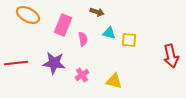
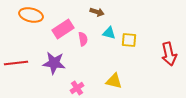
orange ellipse: moved 3 px right; rotated 15 degrees counterclockwise
pink rectangle: moved 4 px down; rotated 35 degrees clockwise
red arrow: moved 2 px left, 2 px up
pink cross: moved 5 px left, 13 px down
